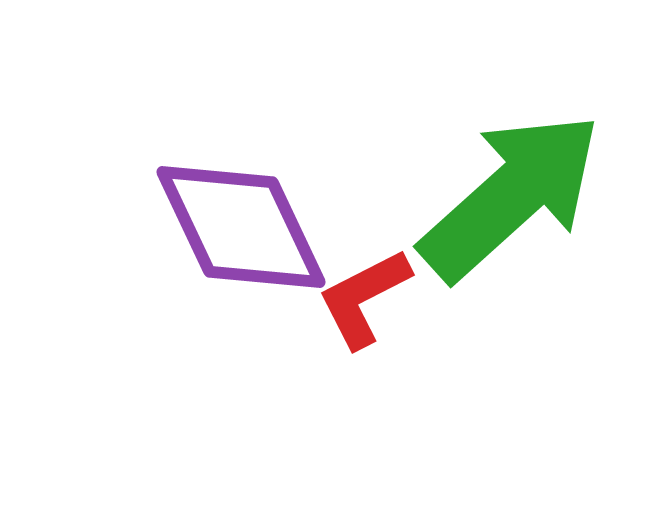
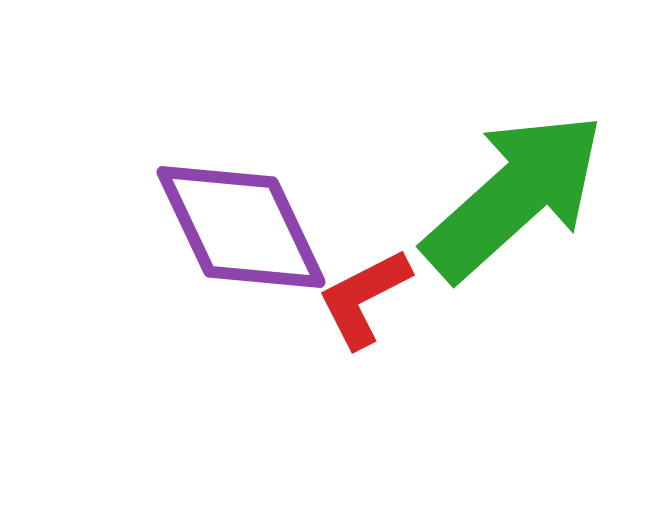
green arrow: moved 3 px right
